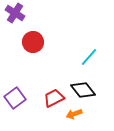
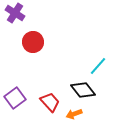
cyan line: moved 9 px right, 9 px down
red trapezoid: moved 4 px left, 4 px down; rotated 75 degrees clockwise
